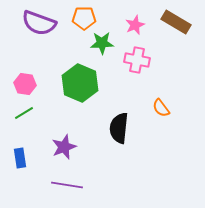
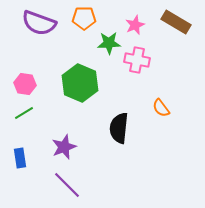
green star: moved 7 px right
purple line: rotated 36 degrees clockwise
